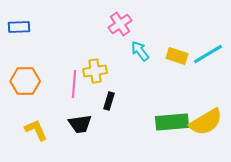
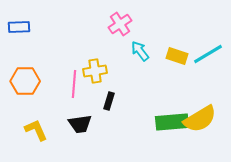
yellow semicircle: moved 6 px left, 3 px up
